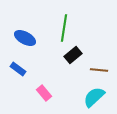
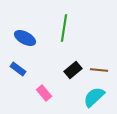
black rectangle: moved 15 px down
